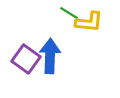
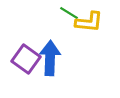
blue arrow: moved 2 px down
